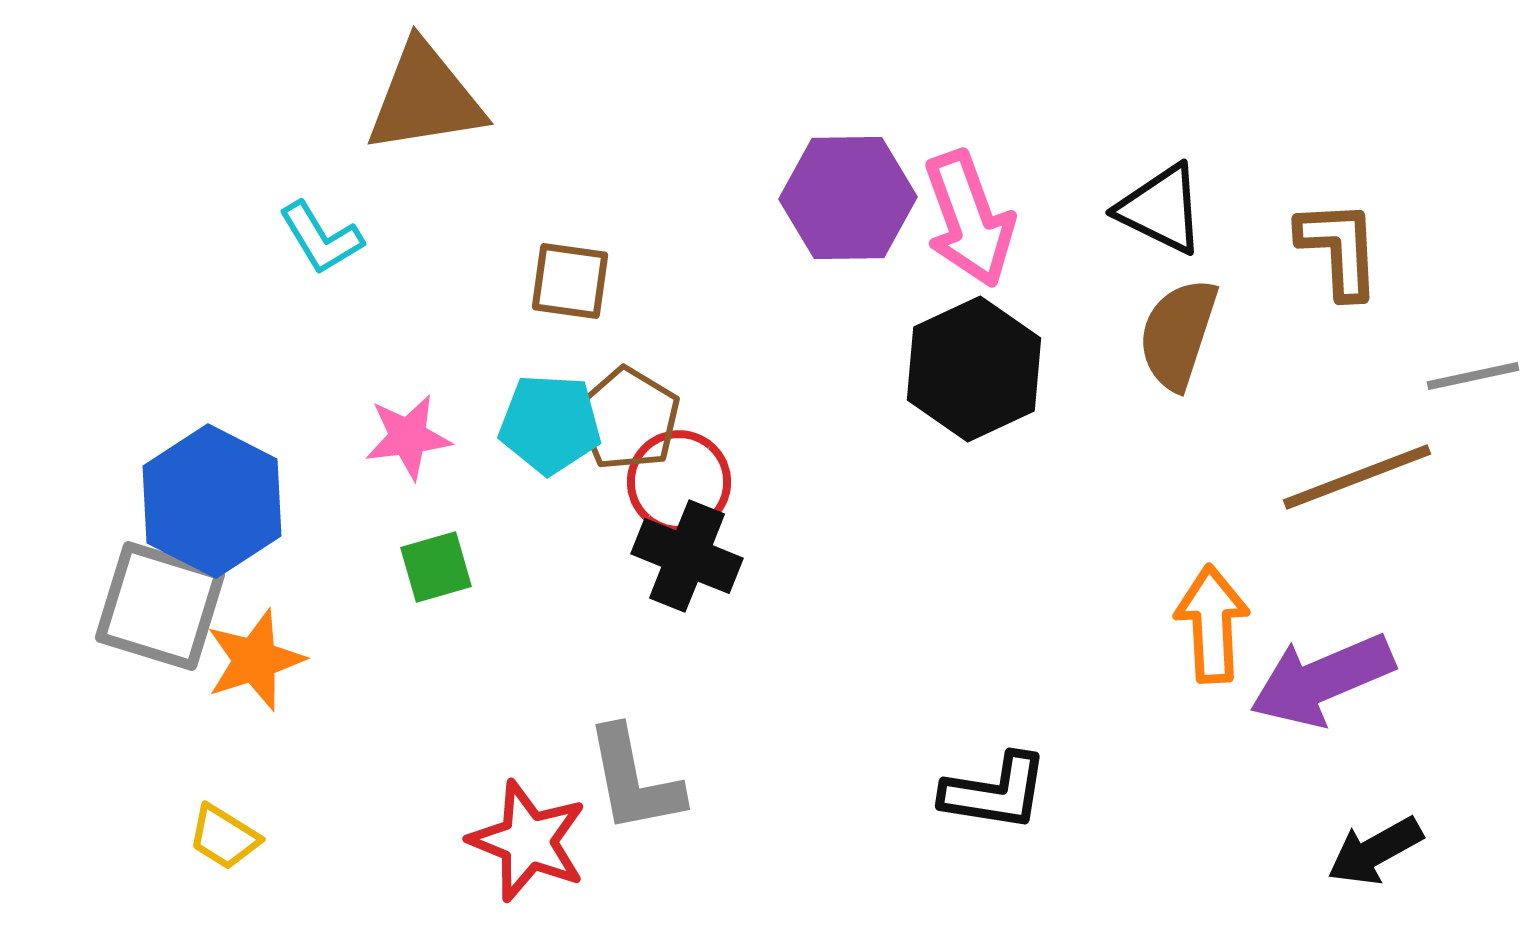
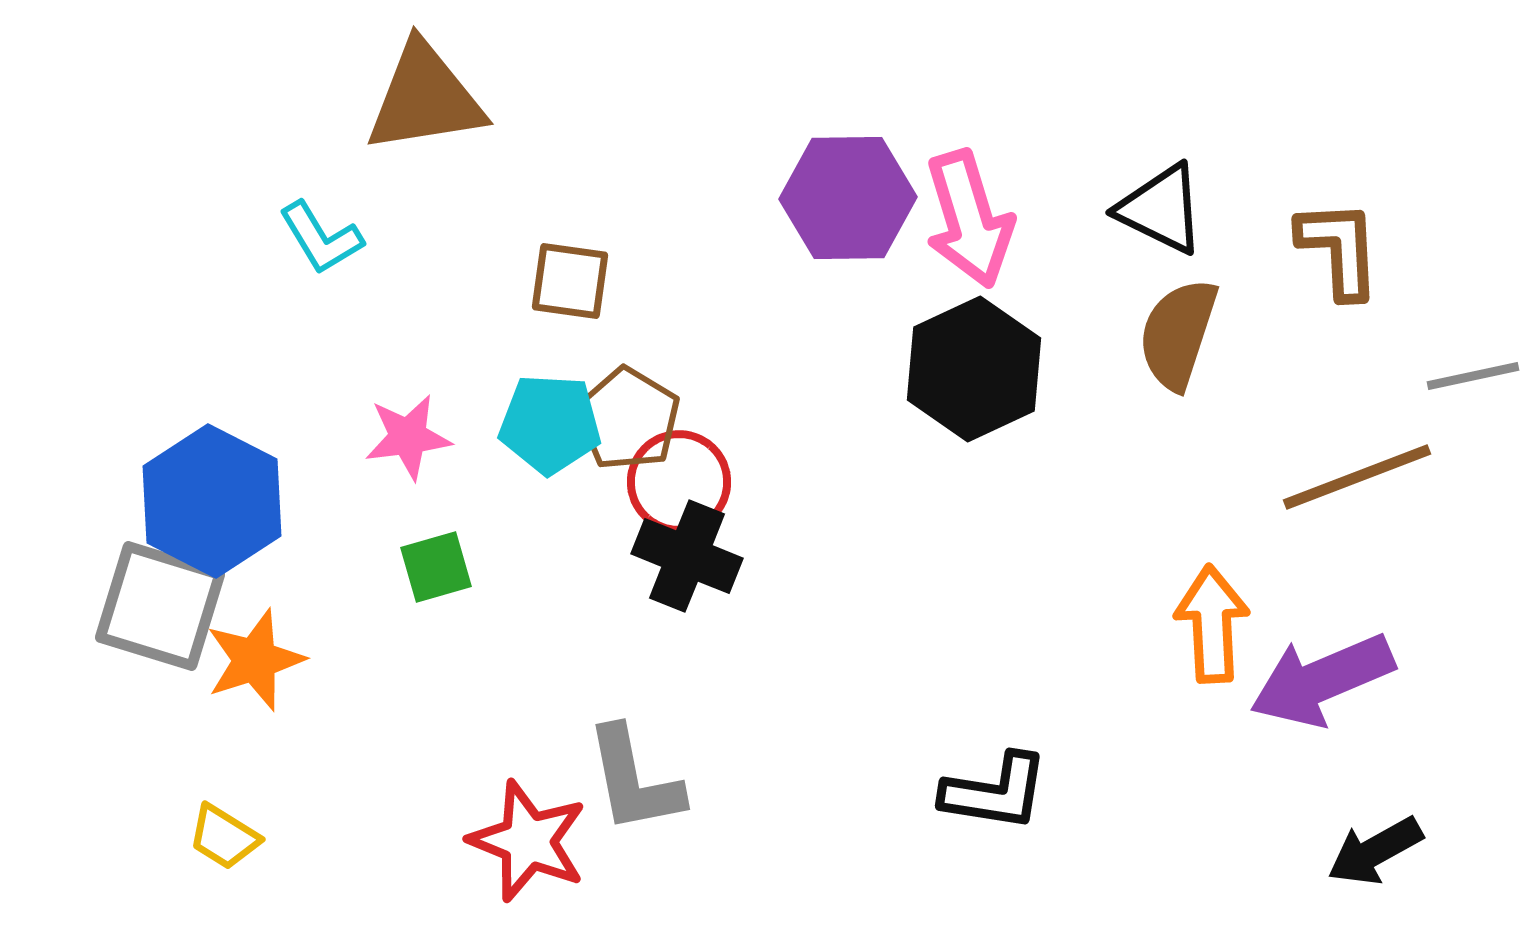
pink arrow: rotated 3 degrees clockwise
